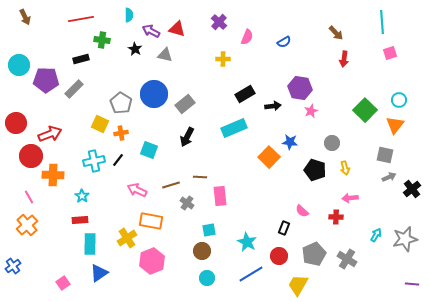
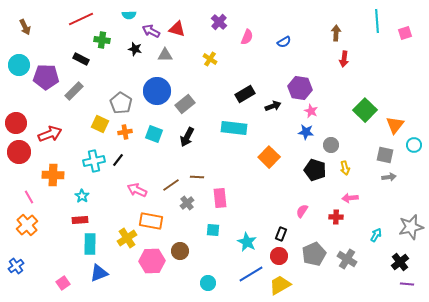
cyan semicircle at (129, 15): rotated 88 degrees clockwise
brown arrow at (25, 17): moved 10 px down
red line at (81, 19): rotated 15 degrees counterclockwise
cyan line at (382, 22): moved 5 px left, 1 px up
brown arrow at (336, 33): rotated 133 degrees counterclockwise
black star at (135, 49): rotated 16 degrees counterclockwise
pink square at (390, 53): moved 15 px right, 20 px up
gray triangle at (165, 55): rotated 14 degrees counterclockwise
black rectangle at (81, 59): rotated 42 degrees clockwise
yellow cross at (223, 59): moved 13 px left; rotated 32 degrees clockwise
purple pentagon at (46, 80): moved 3 px up
gray rectangle at (74, 89): moved 2 px down
blue circle at (154, 94): moved 3 px right, 3 px up
cyan circle at (399, 100): moved 15 px right, 45 px down
black arrow at (273, 106): rotated 14 degrees counterclockwise
pink star at (311, 111): rotated 24 degrees counterclockwise
cyan rectangle at (234, 128): rotated 30 degrees clockwise
orange cross at (121, 133): moved 4 px right, 1 px up
blue star at (290, 142): moved 16 px right, 10 px up
gray circle at (332, 143): moved 1 px left, 2 px down
cyan square at (149, 150): moved 5 px right, 16 px up
red circle at (31, 156): moved 12 px left, 4 px up
brown line at (200, 177): moved 3 px left
gray arrow at (389, 177): rotated 16 degrees clockwise
brown line at (171, 185): rotated 18 degrees counterclockwise
black cross at (412, 189): moved 12 px left, 73 px down
pink rectangle at (220, 196): moved 2 px down
gray cross at (187, 203): rotated 16 degrees clockwise
pink semicircle at (302, 211): rotated 80 degrees clockwise
black rectangle at (284, 228): moved 3 px left, 6 px down
cyan square at (209, 230): moved 4 px right; rotated 16 degrees clockwise
gray star at (405, 239): moved 6 px right, 12 px up
brown circle at (202, 251): moved 22 px left
pink hexagon at (152, 261): rotated 20 degrees clockwise
blue cross at (13, 266): moved 3 px right
blue triangle at (99, 273): rotated 12 degrees clockwise
cyan circle at (207, 278): moved 1 px right, 5 px down
purple line at (412, 284): moved 5 px left
yellow trapezoid at (298, 285): moved 18 px left; rotated 30 degrees clockwise
